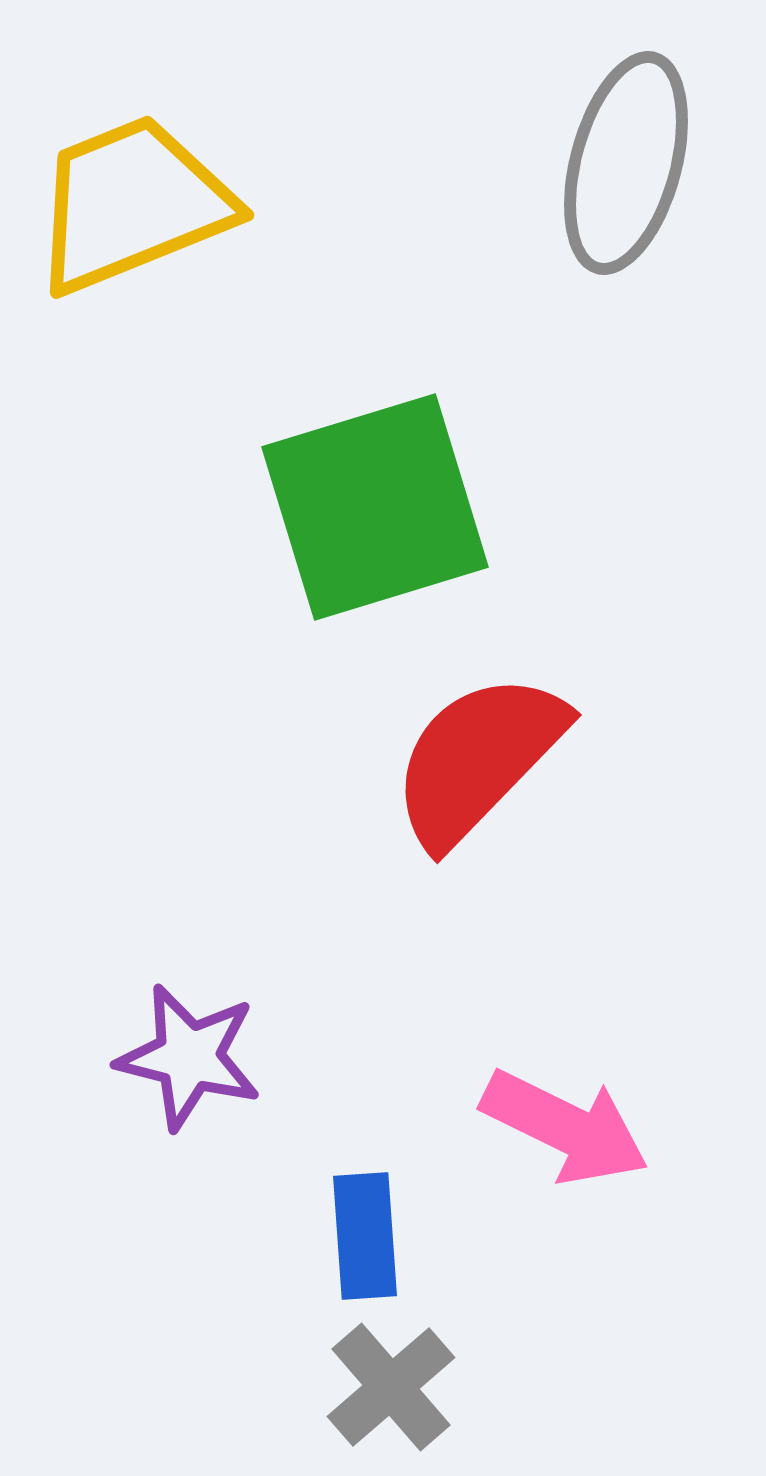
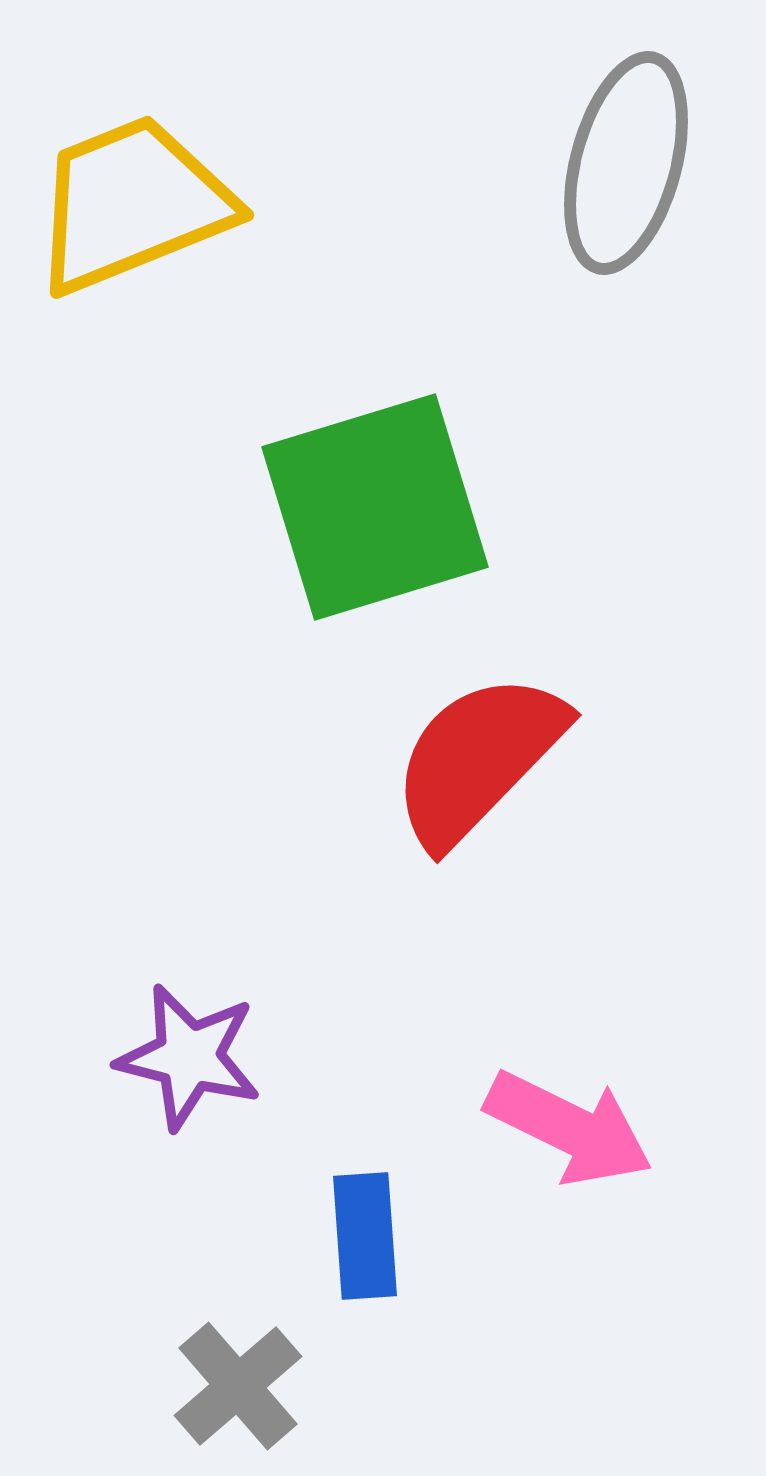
pink arrow: moved 4 px right, 1 px down
gray cross: moved 153 px left, 1 px up
